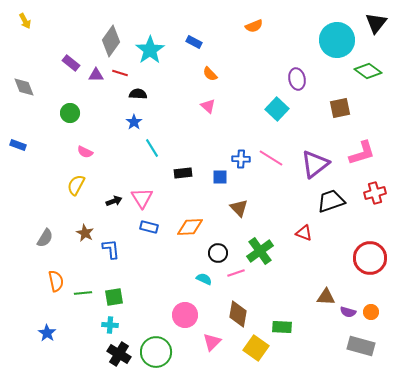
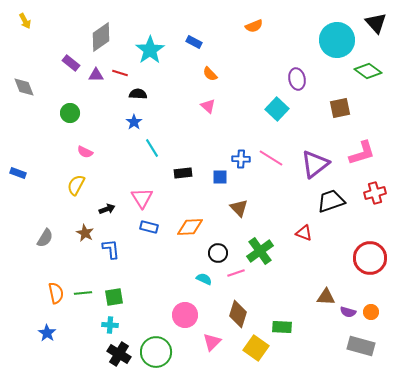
black triangle at (376, 23): rotated 20 degrees counterclockwise
gray diamond at (111, 41): moved 10 px left, 4 px up; rotated 20 degrees clockwise
blue rectangle at (18, 145): moved 28 px down
black arrow at (114, 201): moved 7 px left, 8 px down
orange semicircle at (56, 281): moved 12 px down
brown diamond at (238, 314): rotated 8 degrees clockwise
